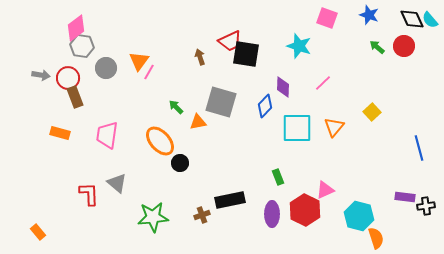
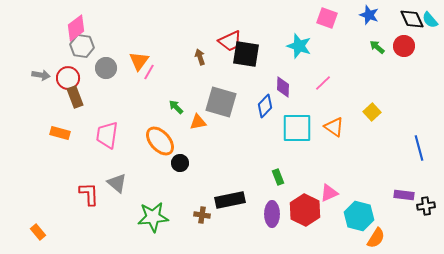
orange triangle at (334, 127): rotated 35 degrees counterclockwise
pink triangle at (325, 190): moved 4 px right, 3 px down
purple rectangle at (405, 197): moved 1 px left, 2 px up
brown cross at (202, 215): rotated 28 degrees clockwise
orange semicircle at (376, 238): rotated 50 degrees clockwise
